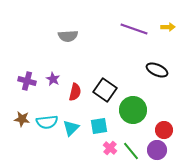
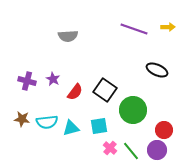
red semicircle: rotated 24 degrees clockwise
cyan triangle: rotated 30 degrees clockwise
